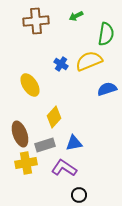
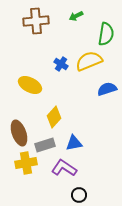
yellow ellipse: rotated 30 degrees counterclockwise
brown ellipse: moved 1 px left, 1 px up
